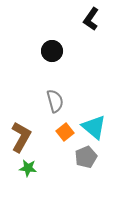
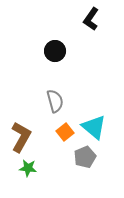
black circle: moved 3 px right
gray pentagon: moved 1 px left
